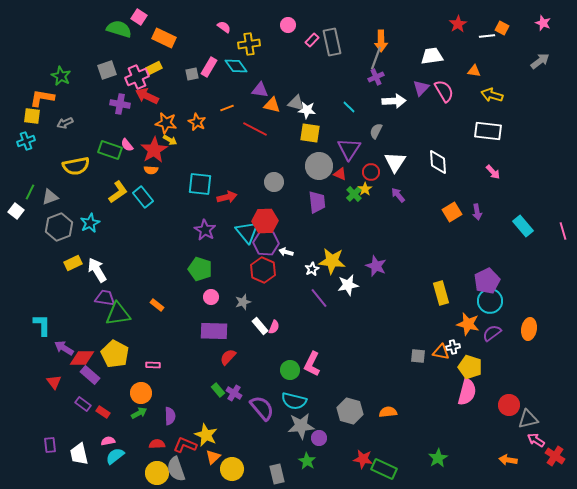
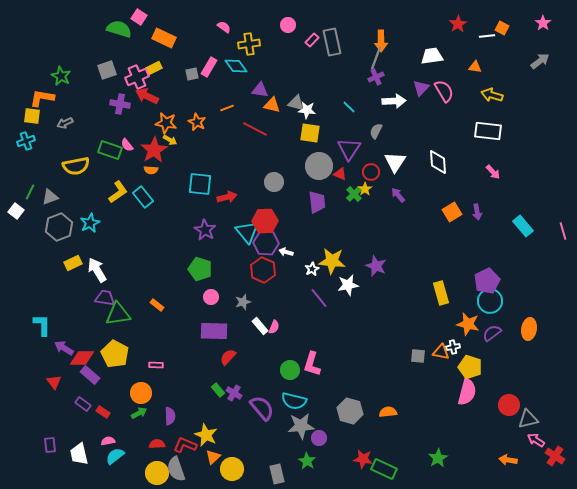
pink star at (543, 23): rotated 14 degrees clockwise
orange triangle at (474, 71): moved 1 px right, 4 px up
pink L-shape at (312, 364): rotated 10 degrees counterclockwise
pink rectangle at (153, 365): moved 3 px right
